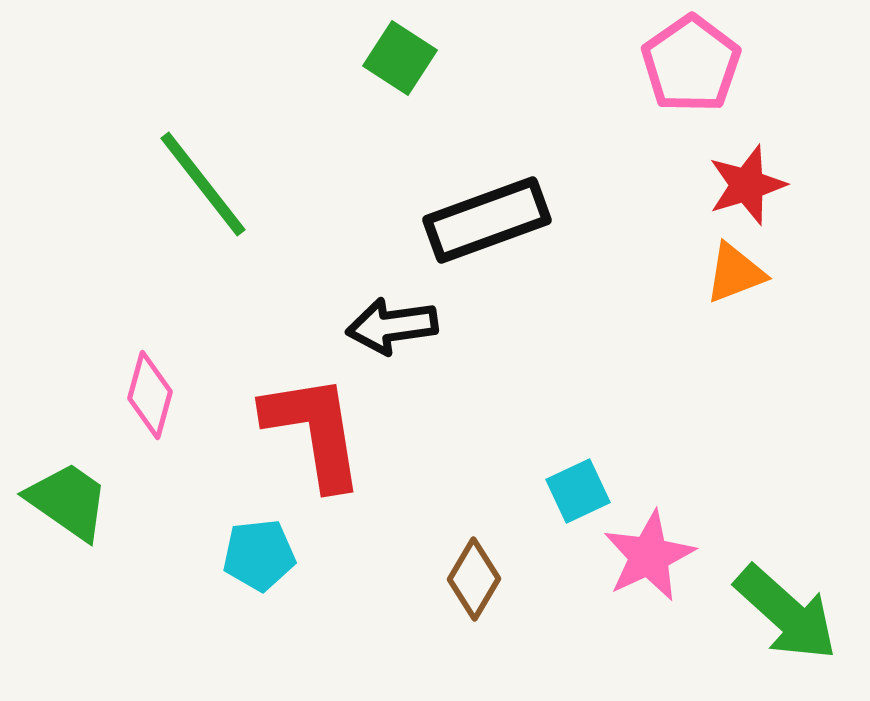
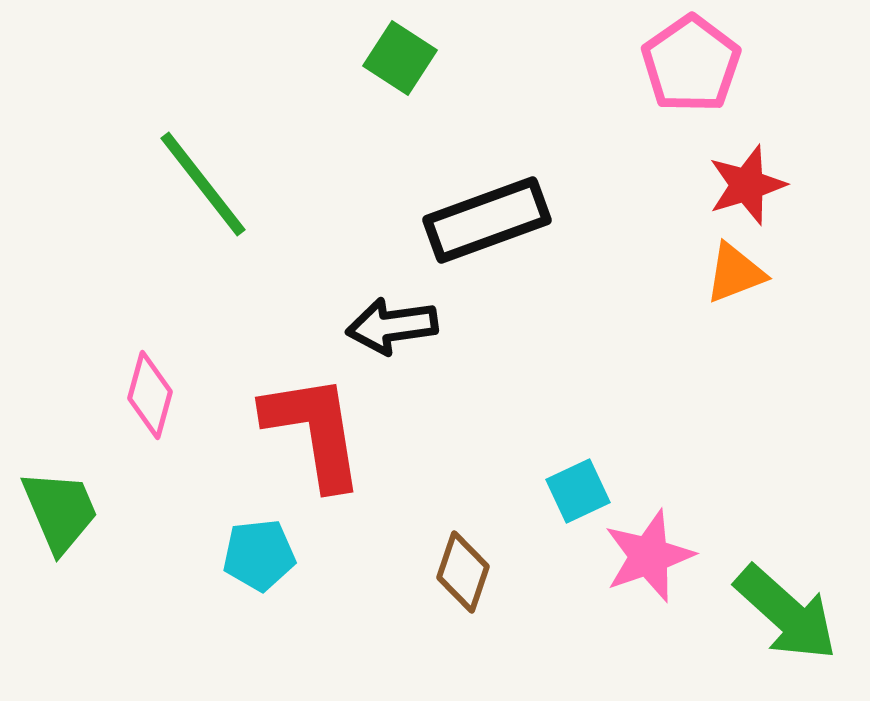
green trapezoid: moved 8 px left, 10 px down; rotated 32 degrees clockwise
pink star: rotated 6 degrees clockwise
brown diamond: moved 11 px left, 7 px up; rotated 12 degrees counterclockwise
